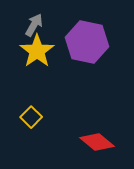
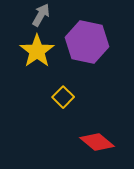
gray arrow: moved 7 px right, 10 px up
yellow square: moved 32 px right, 20 px up
